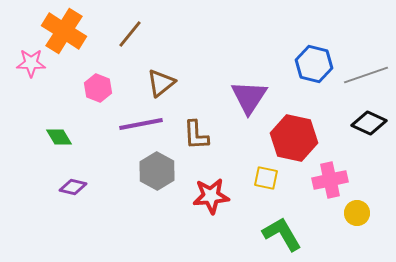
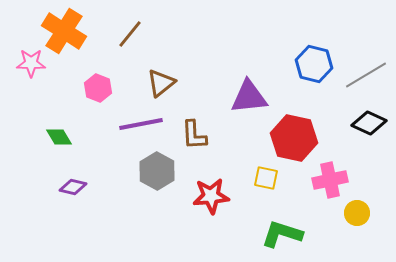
gray line: rotated 12 degrees counterclockwise
purple triangle: rotated 51 degrees clockwise
brown L-shape: moved 2 px left
green L-shape: rotated 42 degrees counterclockwise
